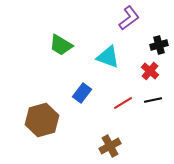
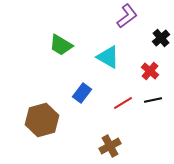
purple L-shape: moved 2 px left, 2 px up
black cross: moved 2 px right, 7 px up; rotated 24 degrees counterclockwise
cyan triangle: rotated 10 degrees clockwise
